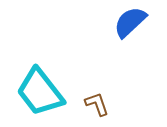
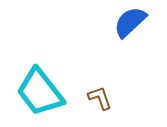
brown L-shape: moved 3 px right, 6 px up
